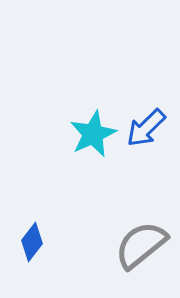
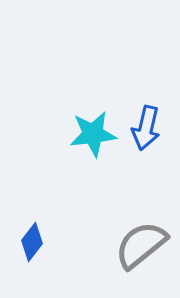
blue arrow: rotated 33 degrees counterclockwise
cyan star: rotated 18 degrees clockwise
